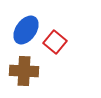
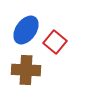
brown cross: moved 2 px right, 1 px up
